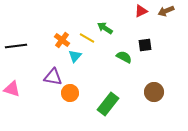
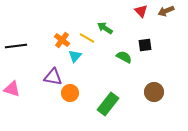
red triangle: rotated 48 degrees counterclockwise
